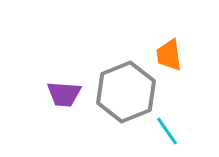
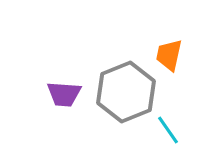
orange trapezoid: rotated 20 degrees clockwise
cyan line: moved 1 px right, 1 px up
